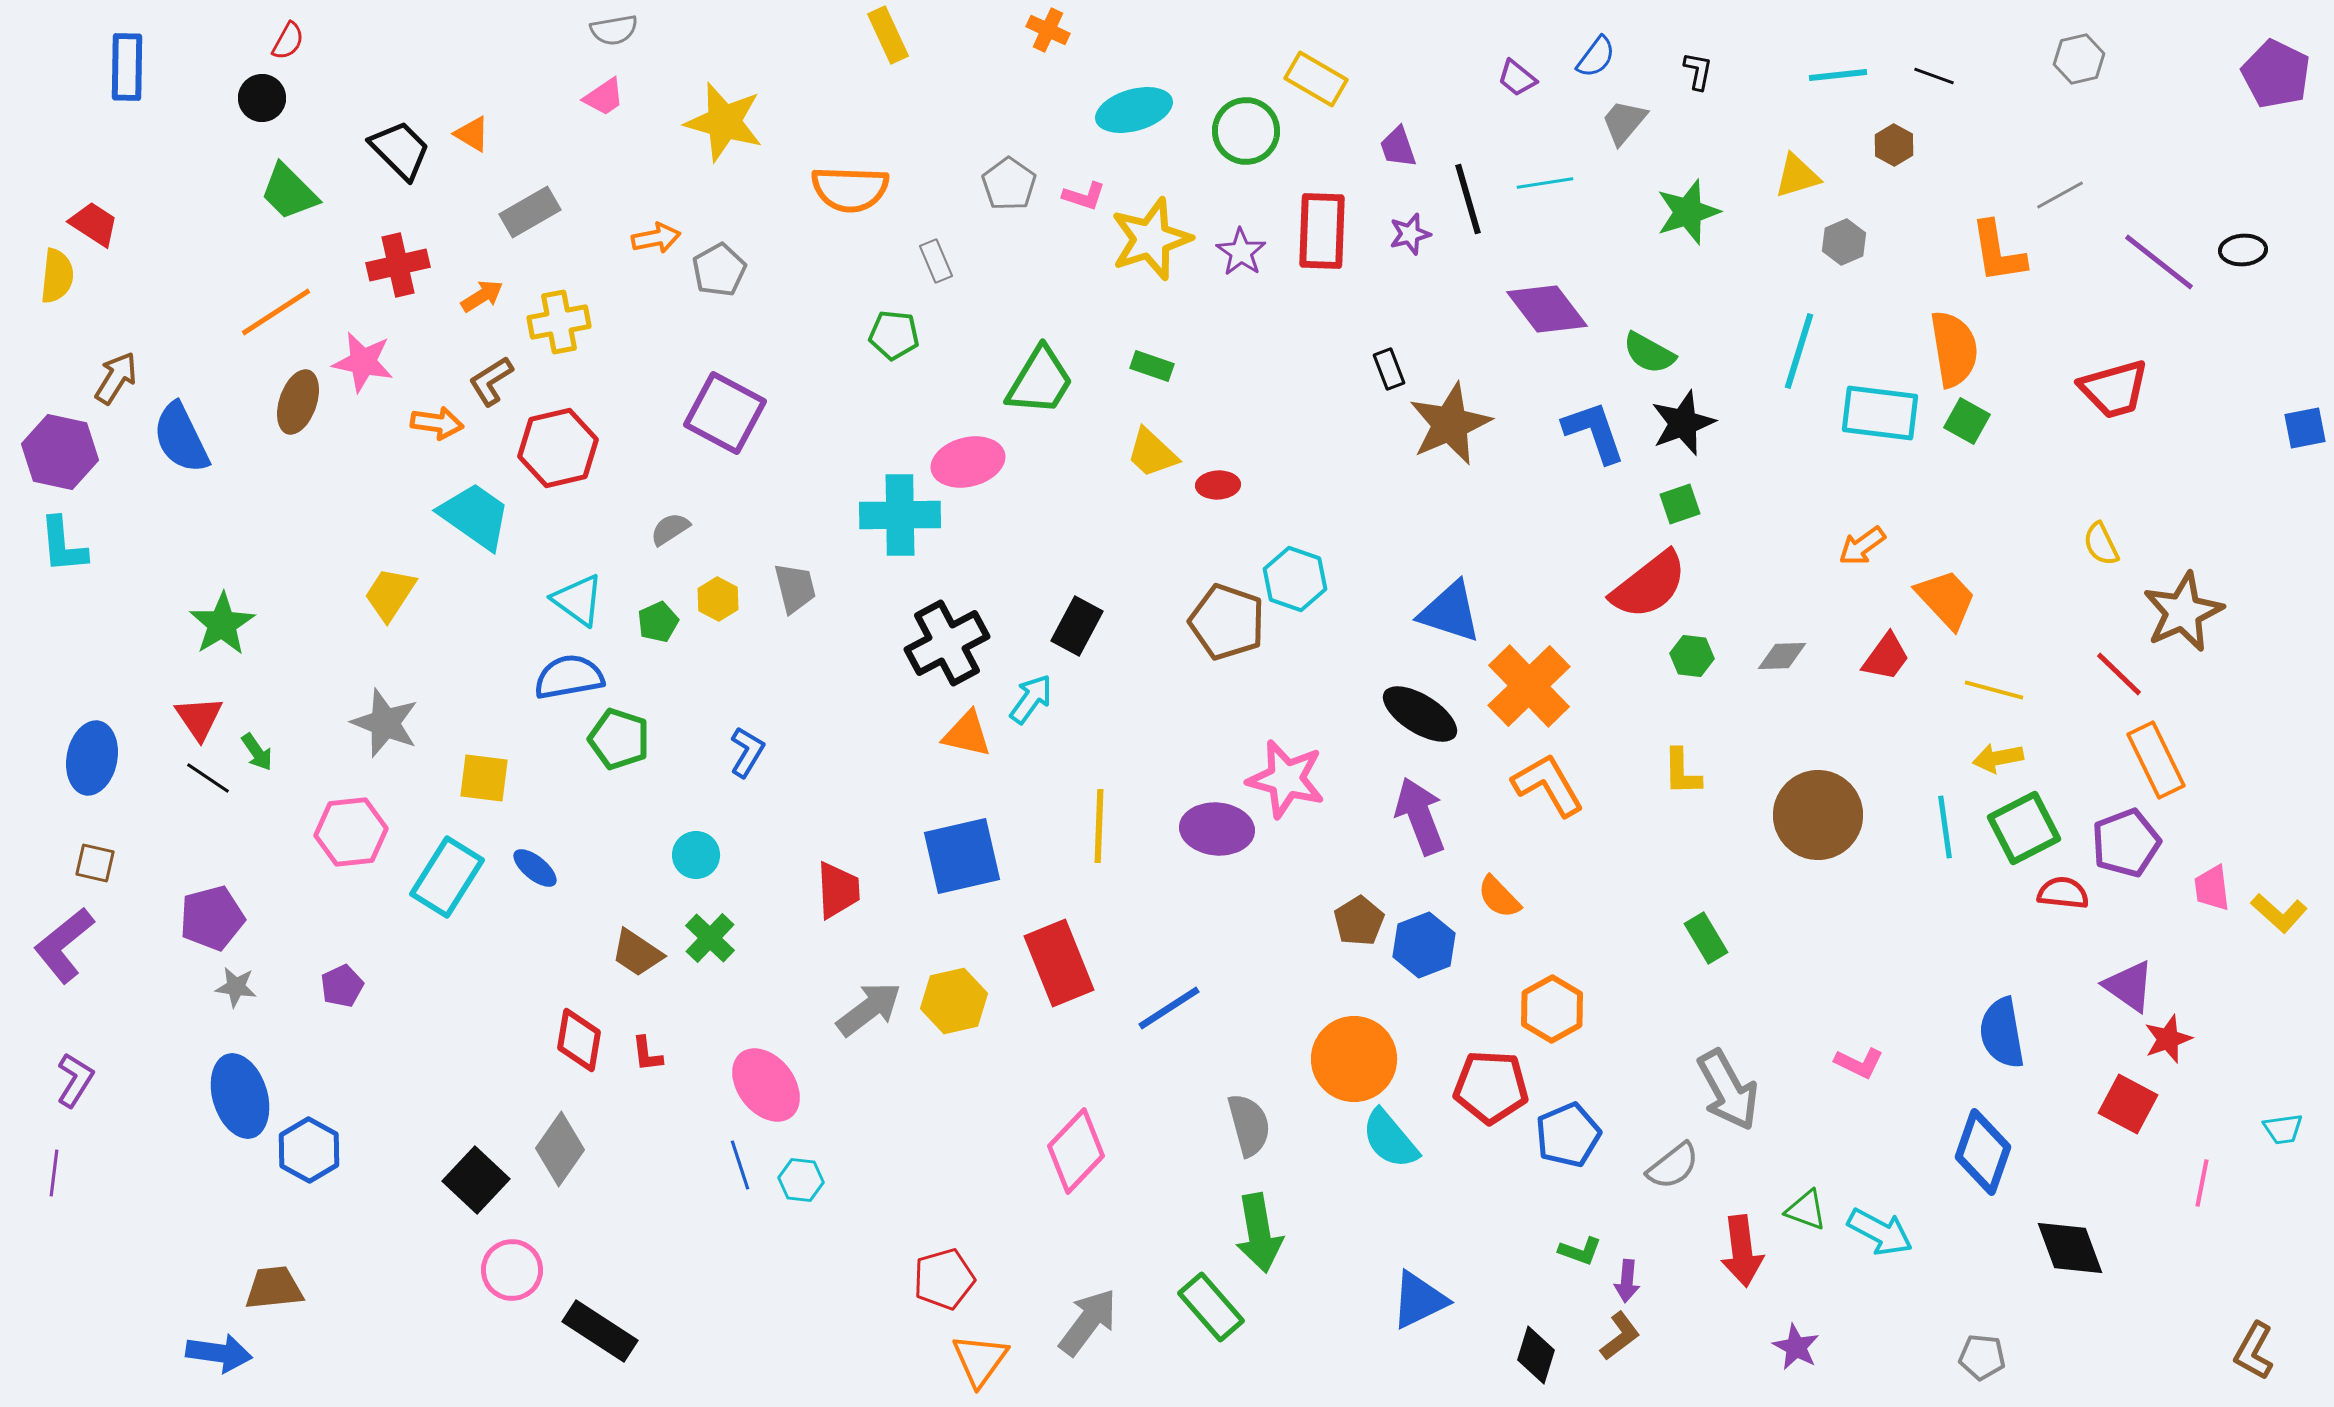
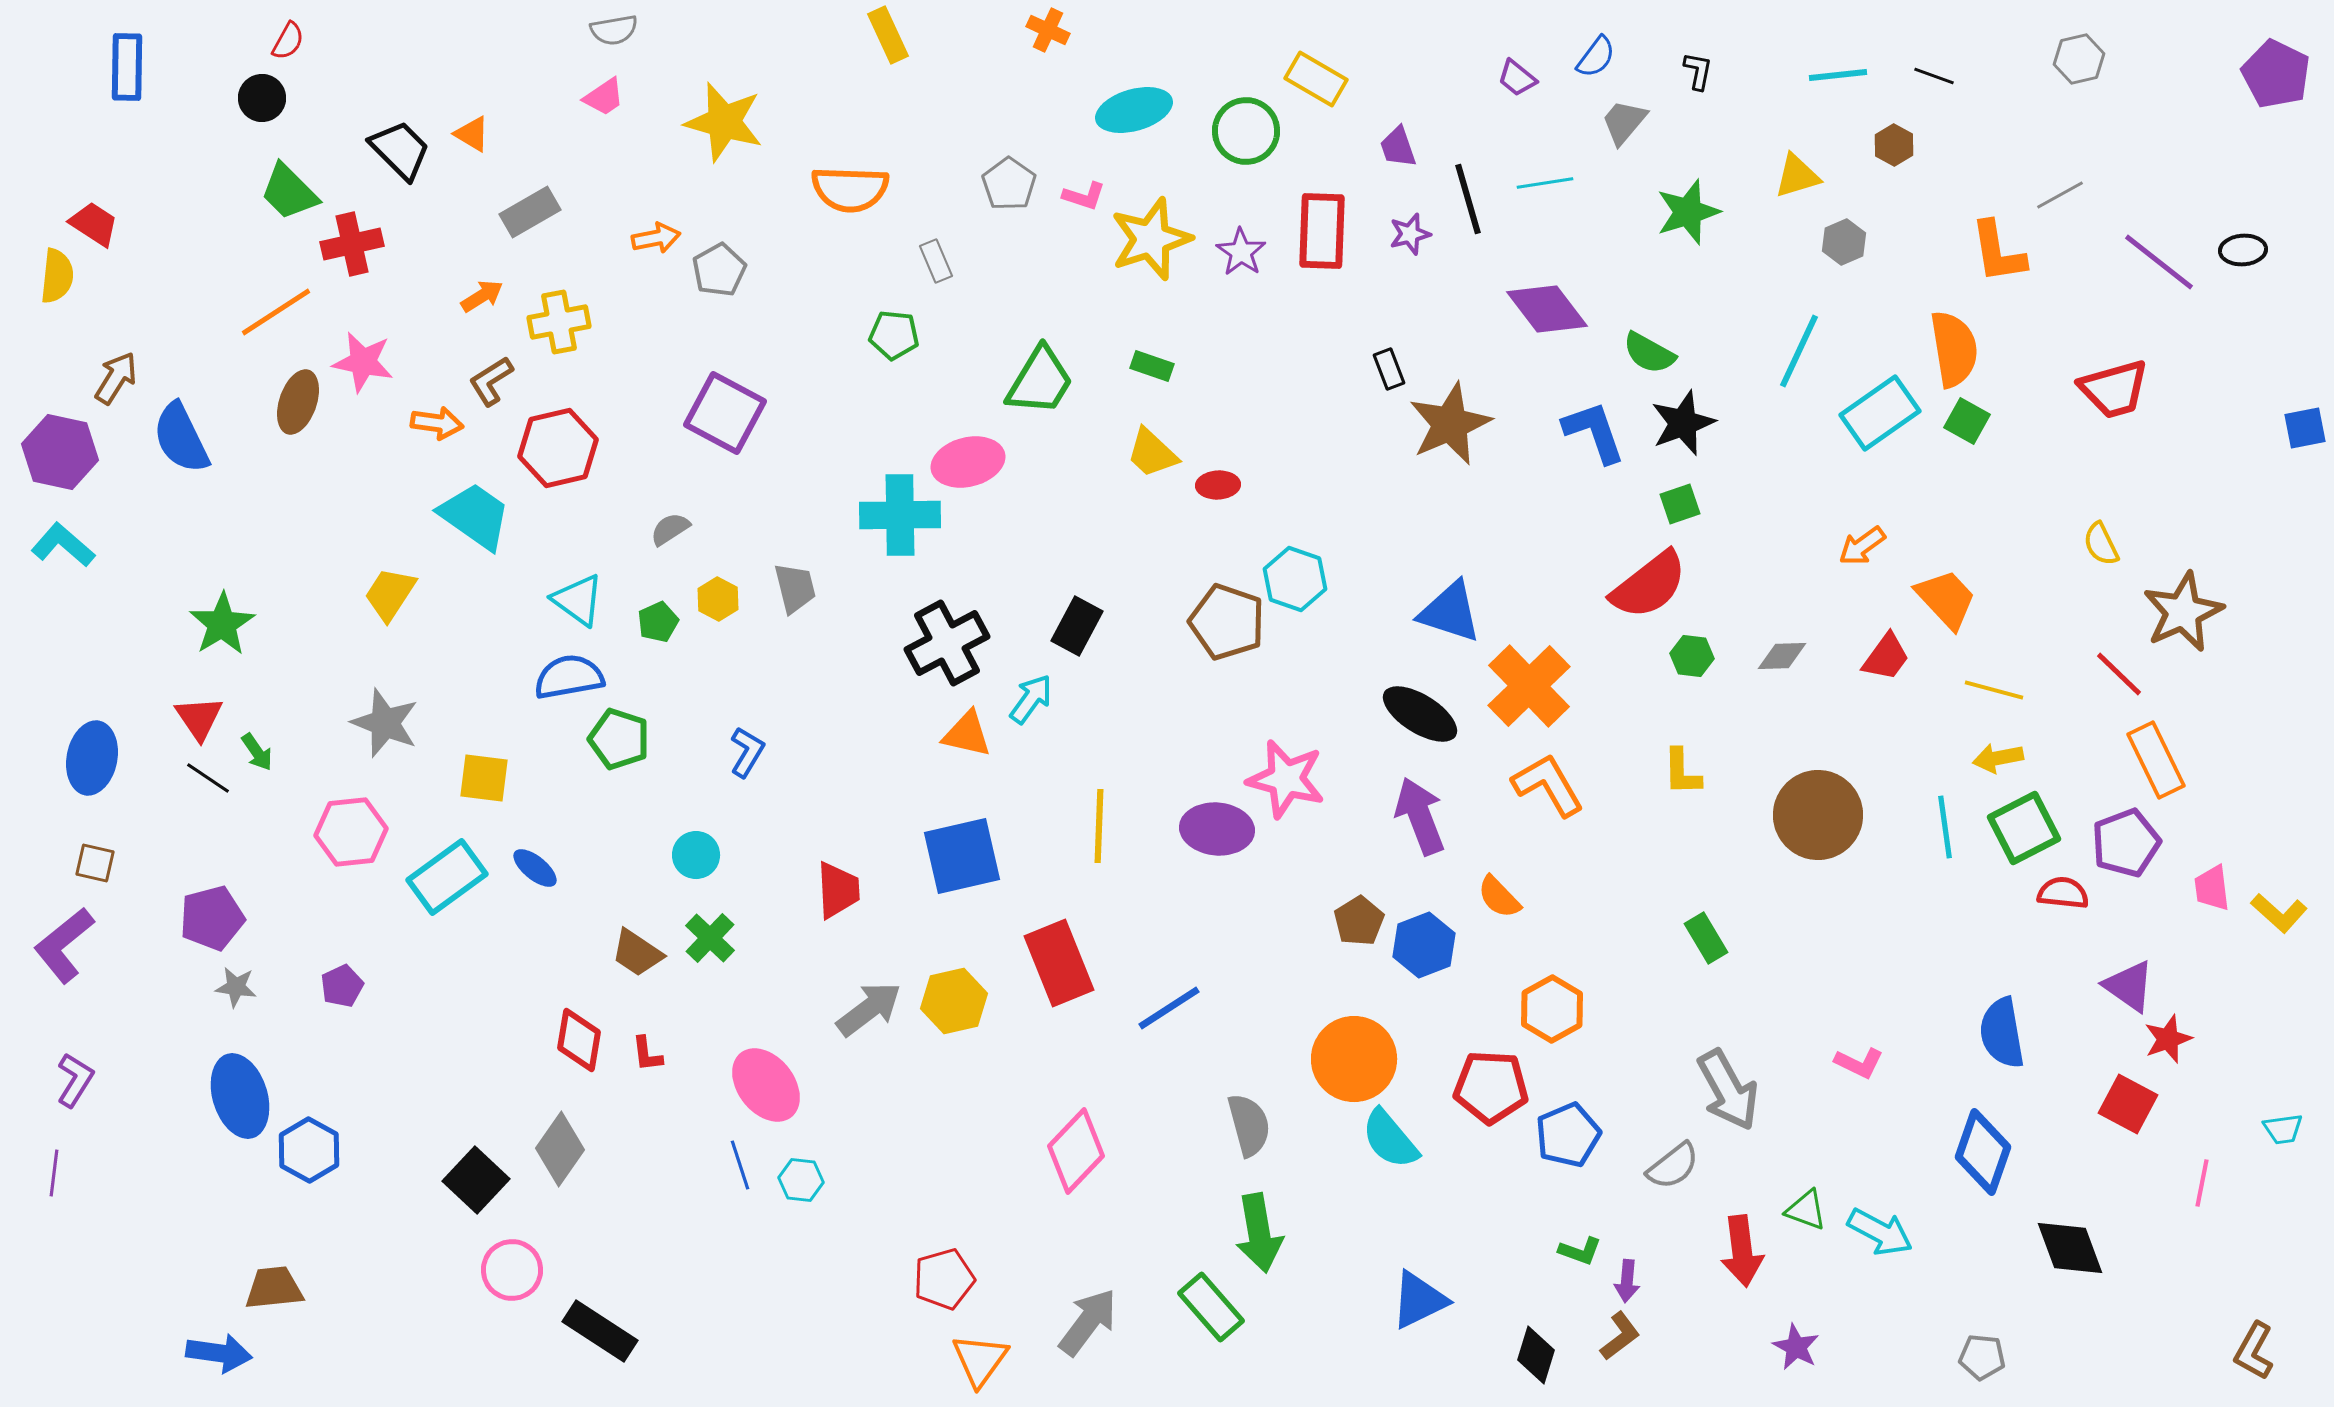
red cross at (398, 265): moved 46 px left, 21 px up
cyan line at (1799, 351): rotated 8 degrees clockwise
cyan rectangle at (1880, 413): rotated 42 degrees counterclockwise
cyan L-shape at (63, 545): rotated 136 degrees clockwise
cyan rectangle at (447, 877): rotated 22 degrees clockwise
